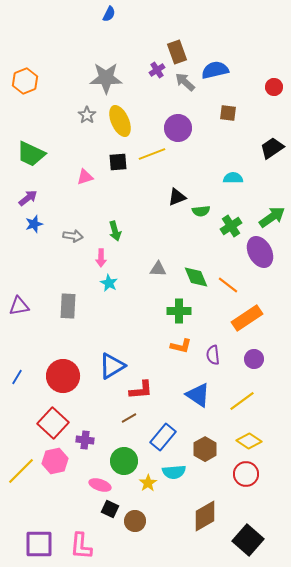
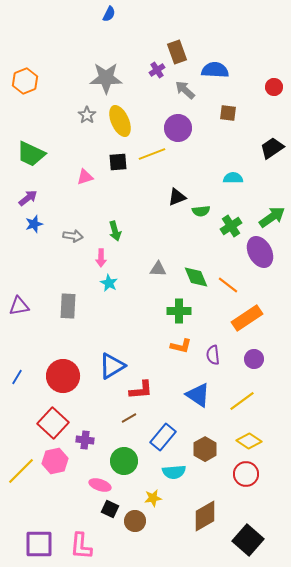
blue semicircle at (215, 70): rotated 16 degrees clockwise
gray arrow at (185, 82): moved 8 px down
yellow star at (148, 483): moved 5 px right, 15 px down; rotated 24 degrees clockwise
